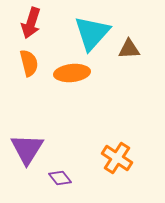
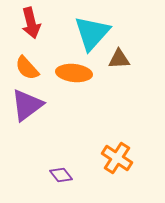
red arrow: rotated 32 degrees counterclockwise
brown triangle: moved 10 px left, 10 px down
orange semicircle: moved 2 px left, 5 px down; rotated 152 degrees clockwise
orange ellipse: moved 2 px right; rotated 12 degrees clockwise
purple triangle: moved 44 px up; rotated 21 degrees clockwise
purple diamond: moved 1 px right, 3 px up
